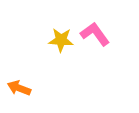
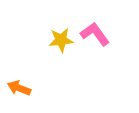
yellow star: rotated 10 degrees counterclockwise
